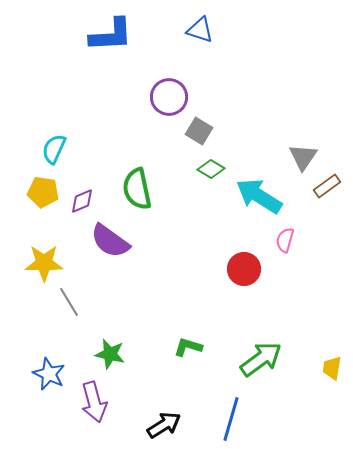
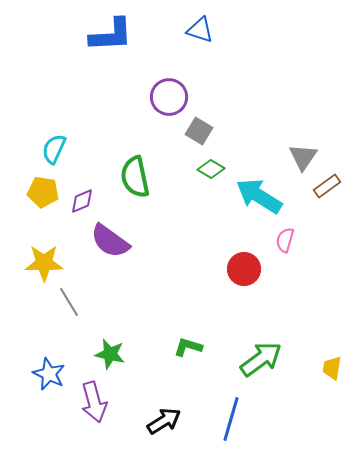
green semicircle: moved 2 px left, 12 px up
black arrow: moved 4 px up
